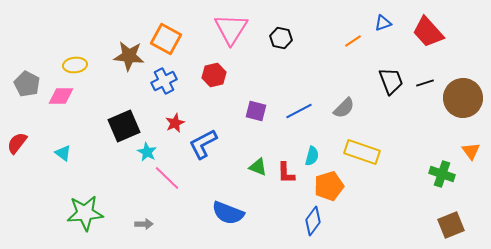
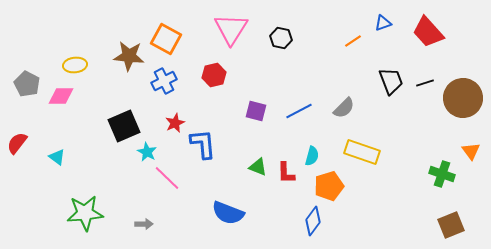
blue L-shape: rotated 112 degrees clockwise
cyan triangle: moved 6 px left, 4 px down
